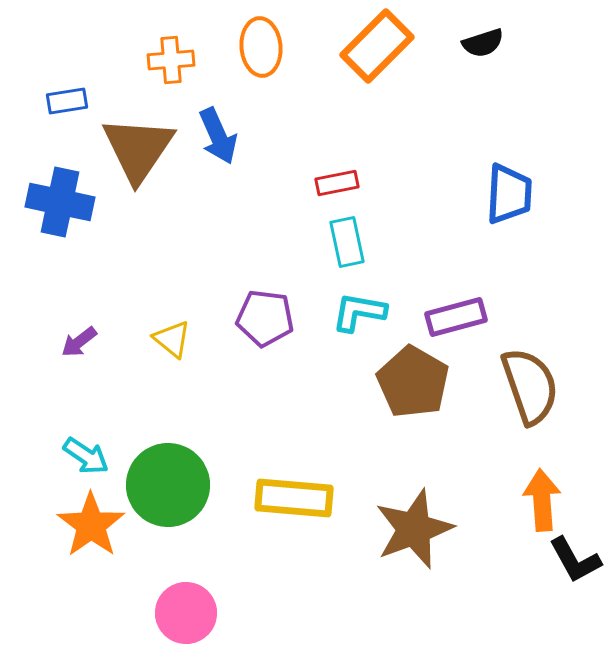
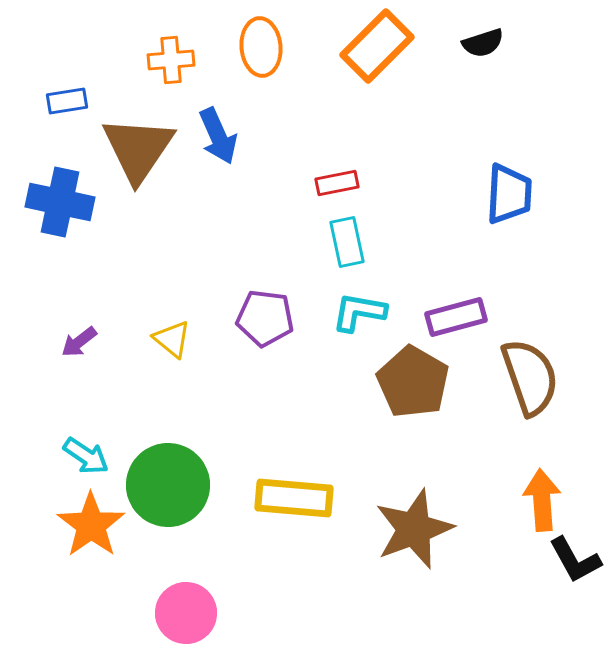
brown semicircle: moved 9 px up
